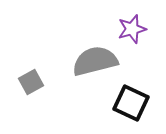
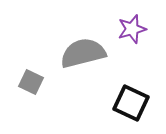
gray semicircle: moved 12 px left, 8 px up
gray square: rotated 35 degrees counterclockwise
